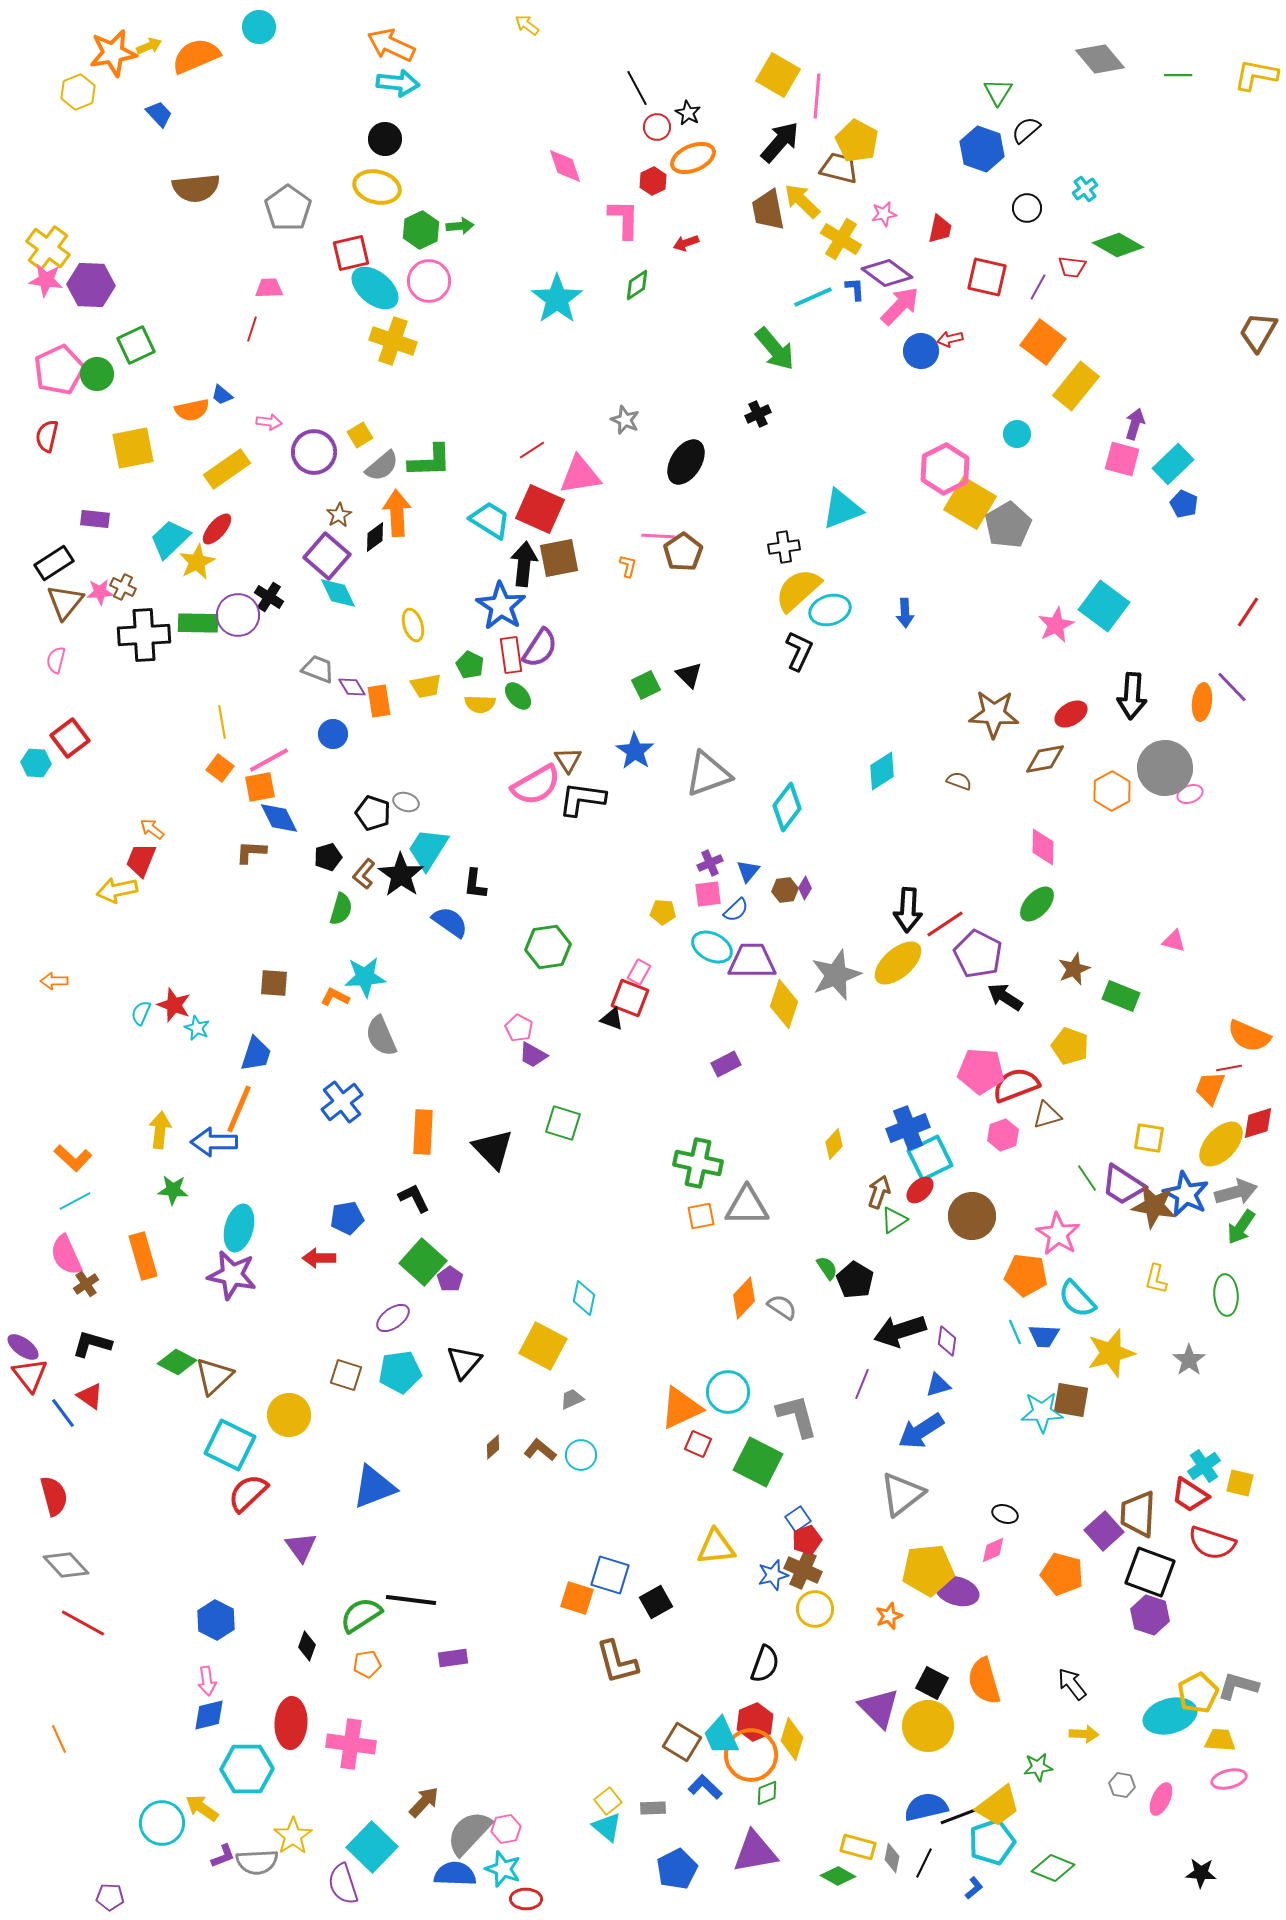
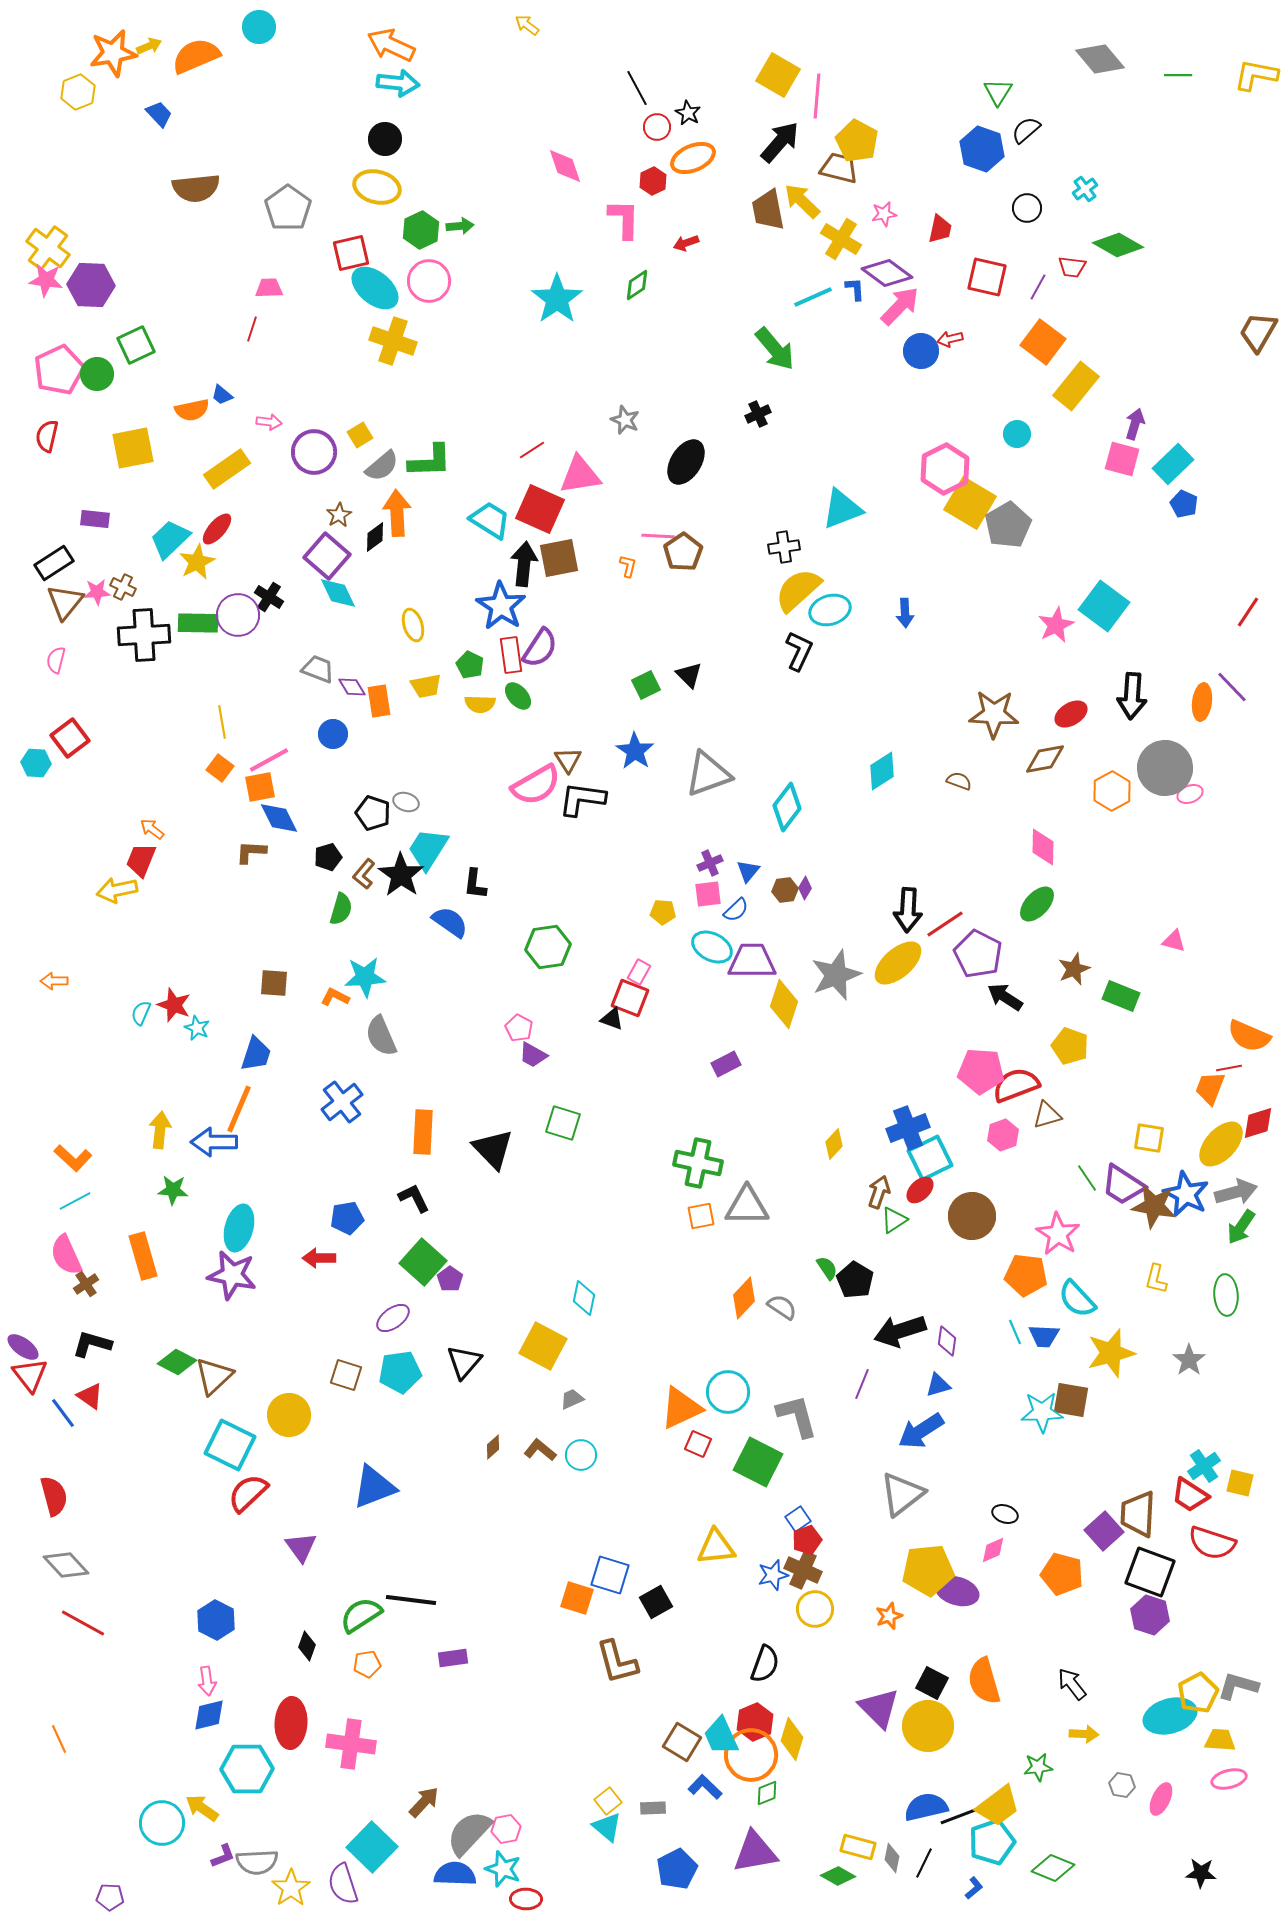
pink star at (100, 592): moved 3 px left
yellow star at (293, 1836): moved 2 px left, 52 px down
